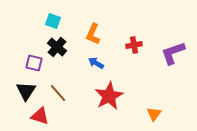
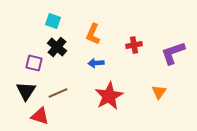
blue arrow: rotated 35 degrees counterclockwise
brown line: rotated 72 degrees counterclockwise
orange triangle: moved 5 px right, 22 px up
